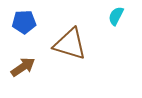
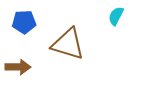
brown triangle: moved 2 px left
brown arrow: moved 5 px left; rotated 35 degrees clockwise
